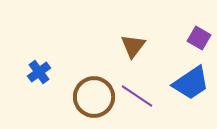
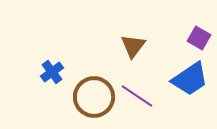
blue cross: moved 13 px right
blue trapezoid: moved 1 px left, 4 px up
